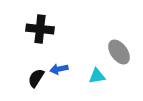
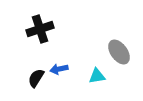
black cross: rotated 24 degrees counterclockwise
